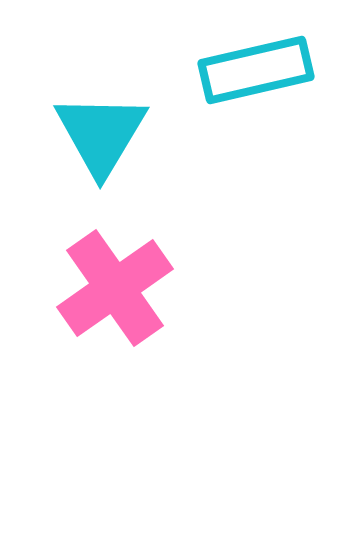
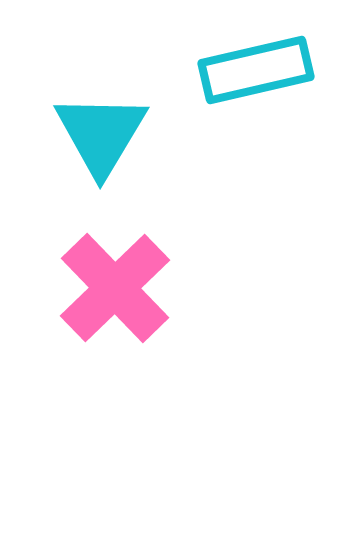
pink cross: rotated 9 degrees counterclockwise
